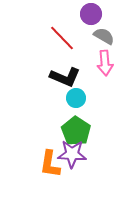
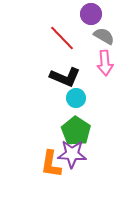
orange L-shape: moved 1 px right
